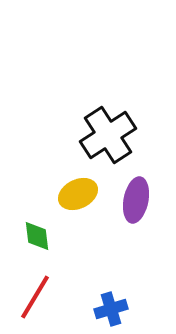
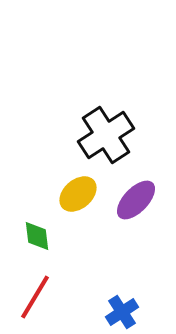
black cross: moved 2 px left
yellow ellipse: rotated 15 degrees counterclockwise
purple ellipse: rotated 33 degrees clockwise
blue cross: moved 11 px right, 3 px down; rotated 16 degrees counterclockwise
